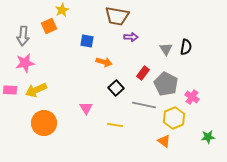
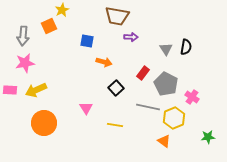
gray line: moved 4 px right, 2 px down
